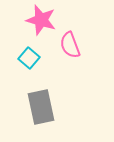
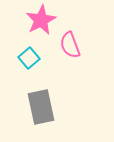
pink star: rotated 28 degrees clockwise
cyan square: rotated 10 degrees clockwise
